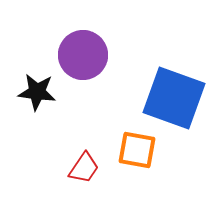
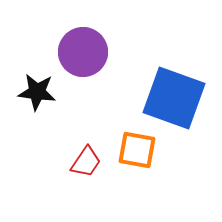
purple circle: moved 3 px up
red trapezoid: moved 2 px right, 6 px up
